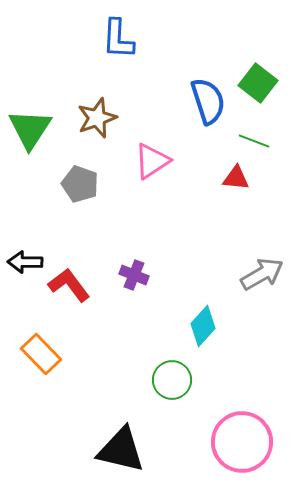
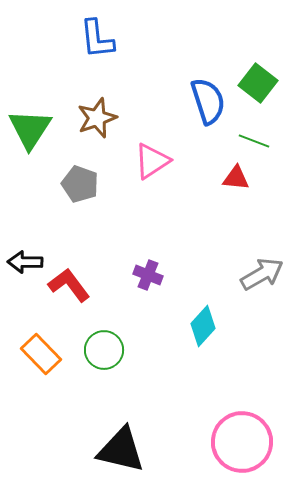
blue L-shape: moved 21 px left; rotated 9 degrees counterclockwise
purple cross: moved 14 px right
green circle: moved 68 px left, 30 px up
